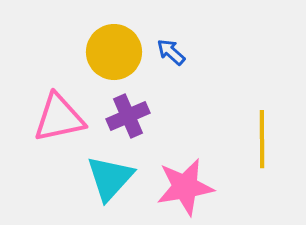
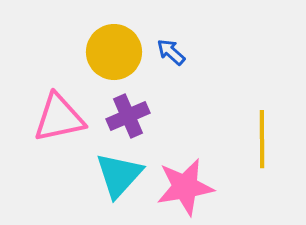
cyan triangle: moved 9 px right, 3 px up
